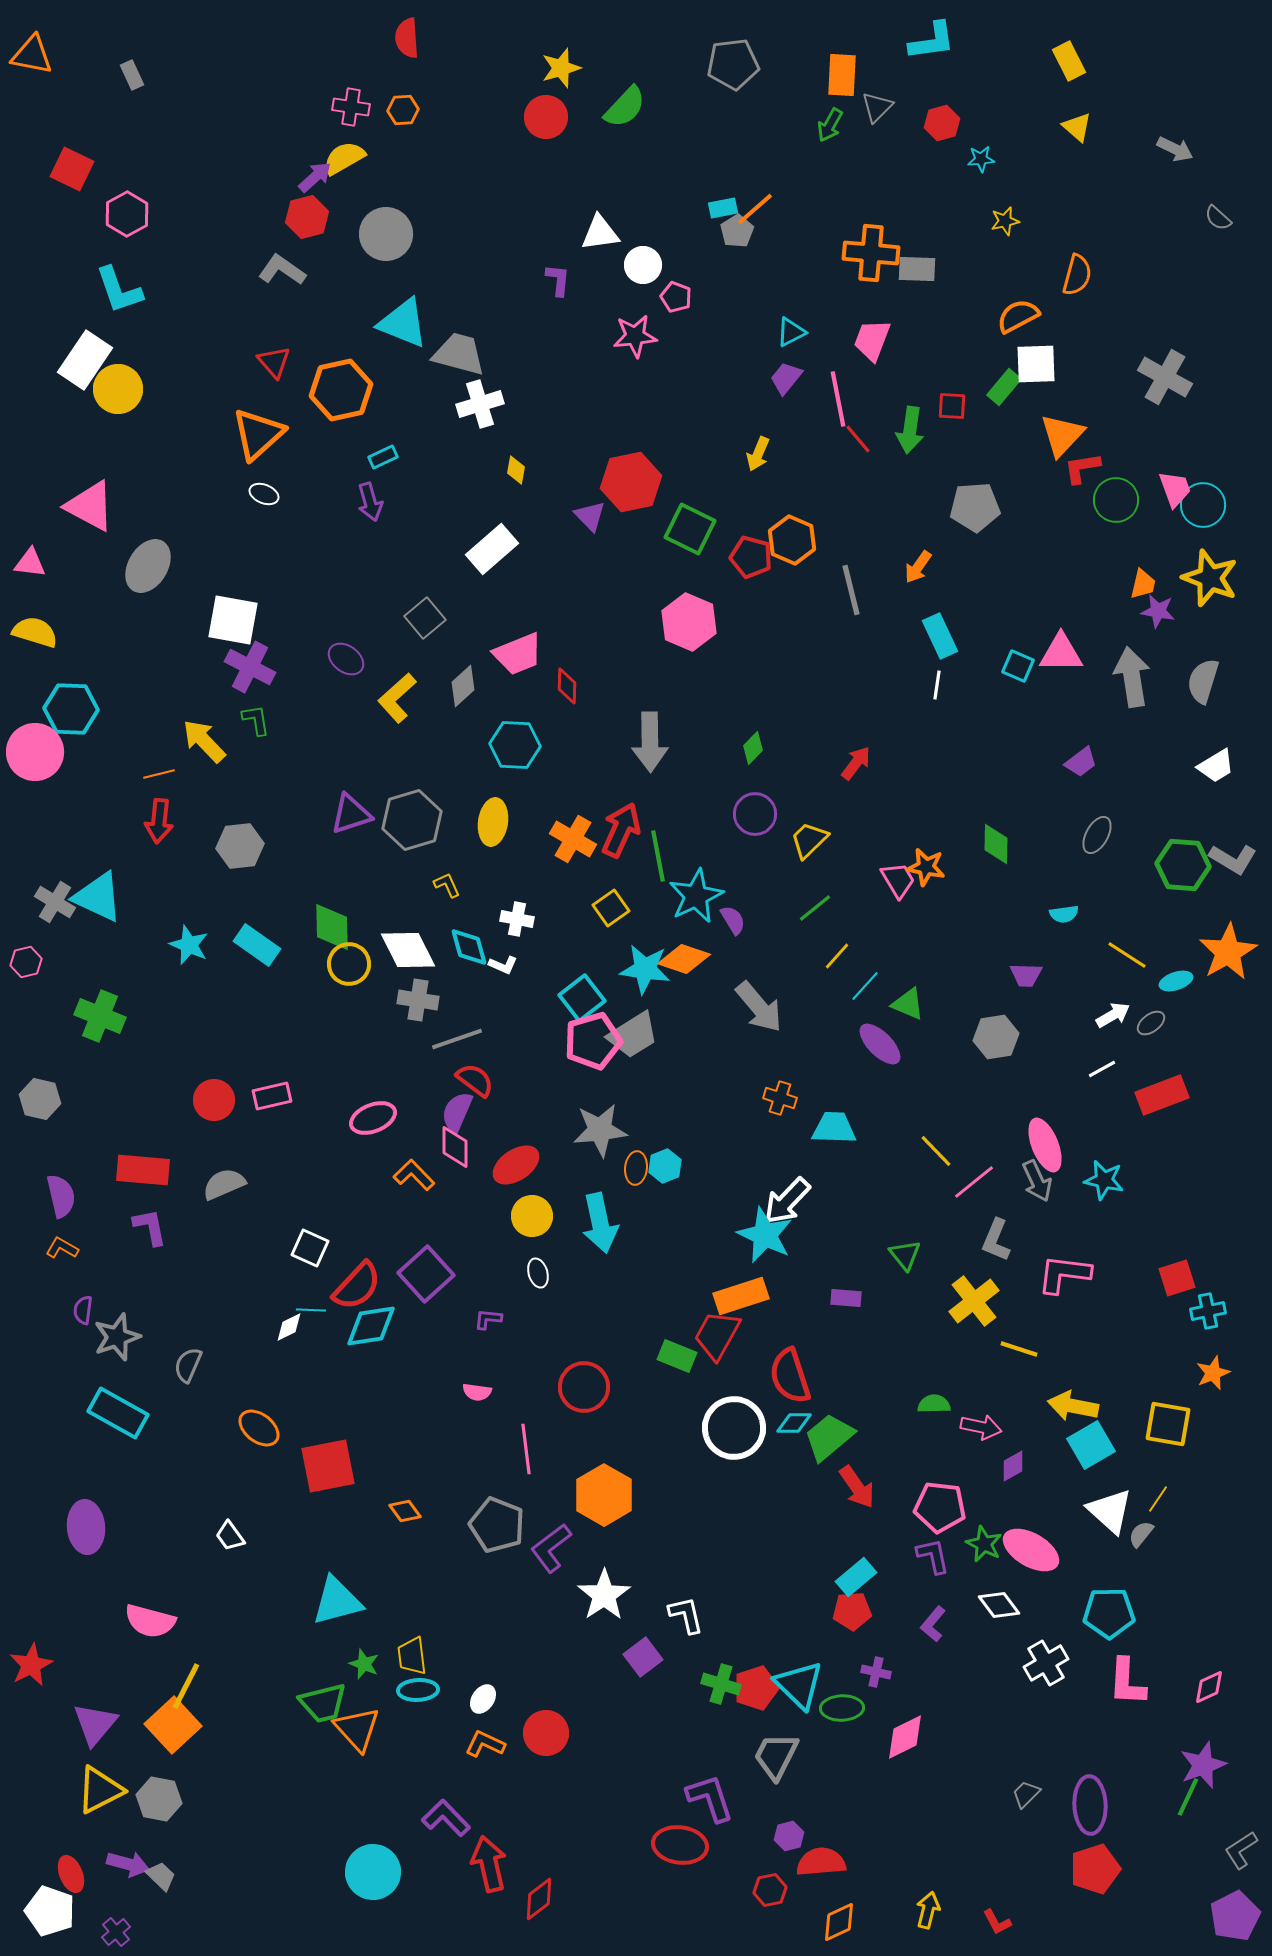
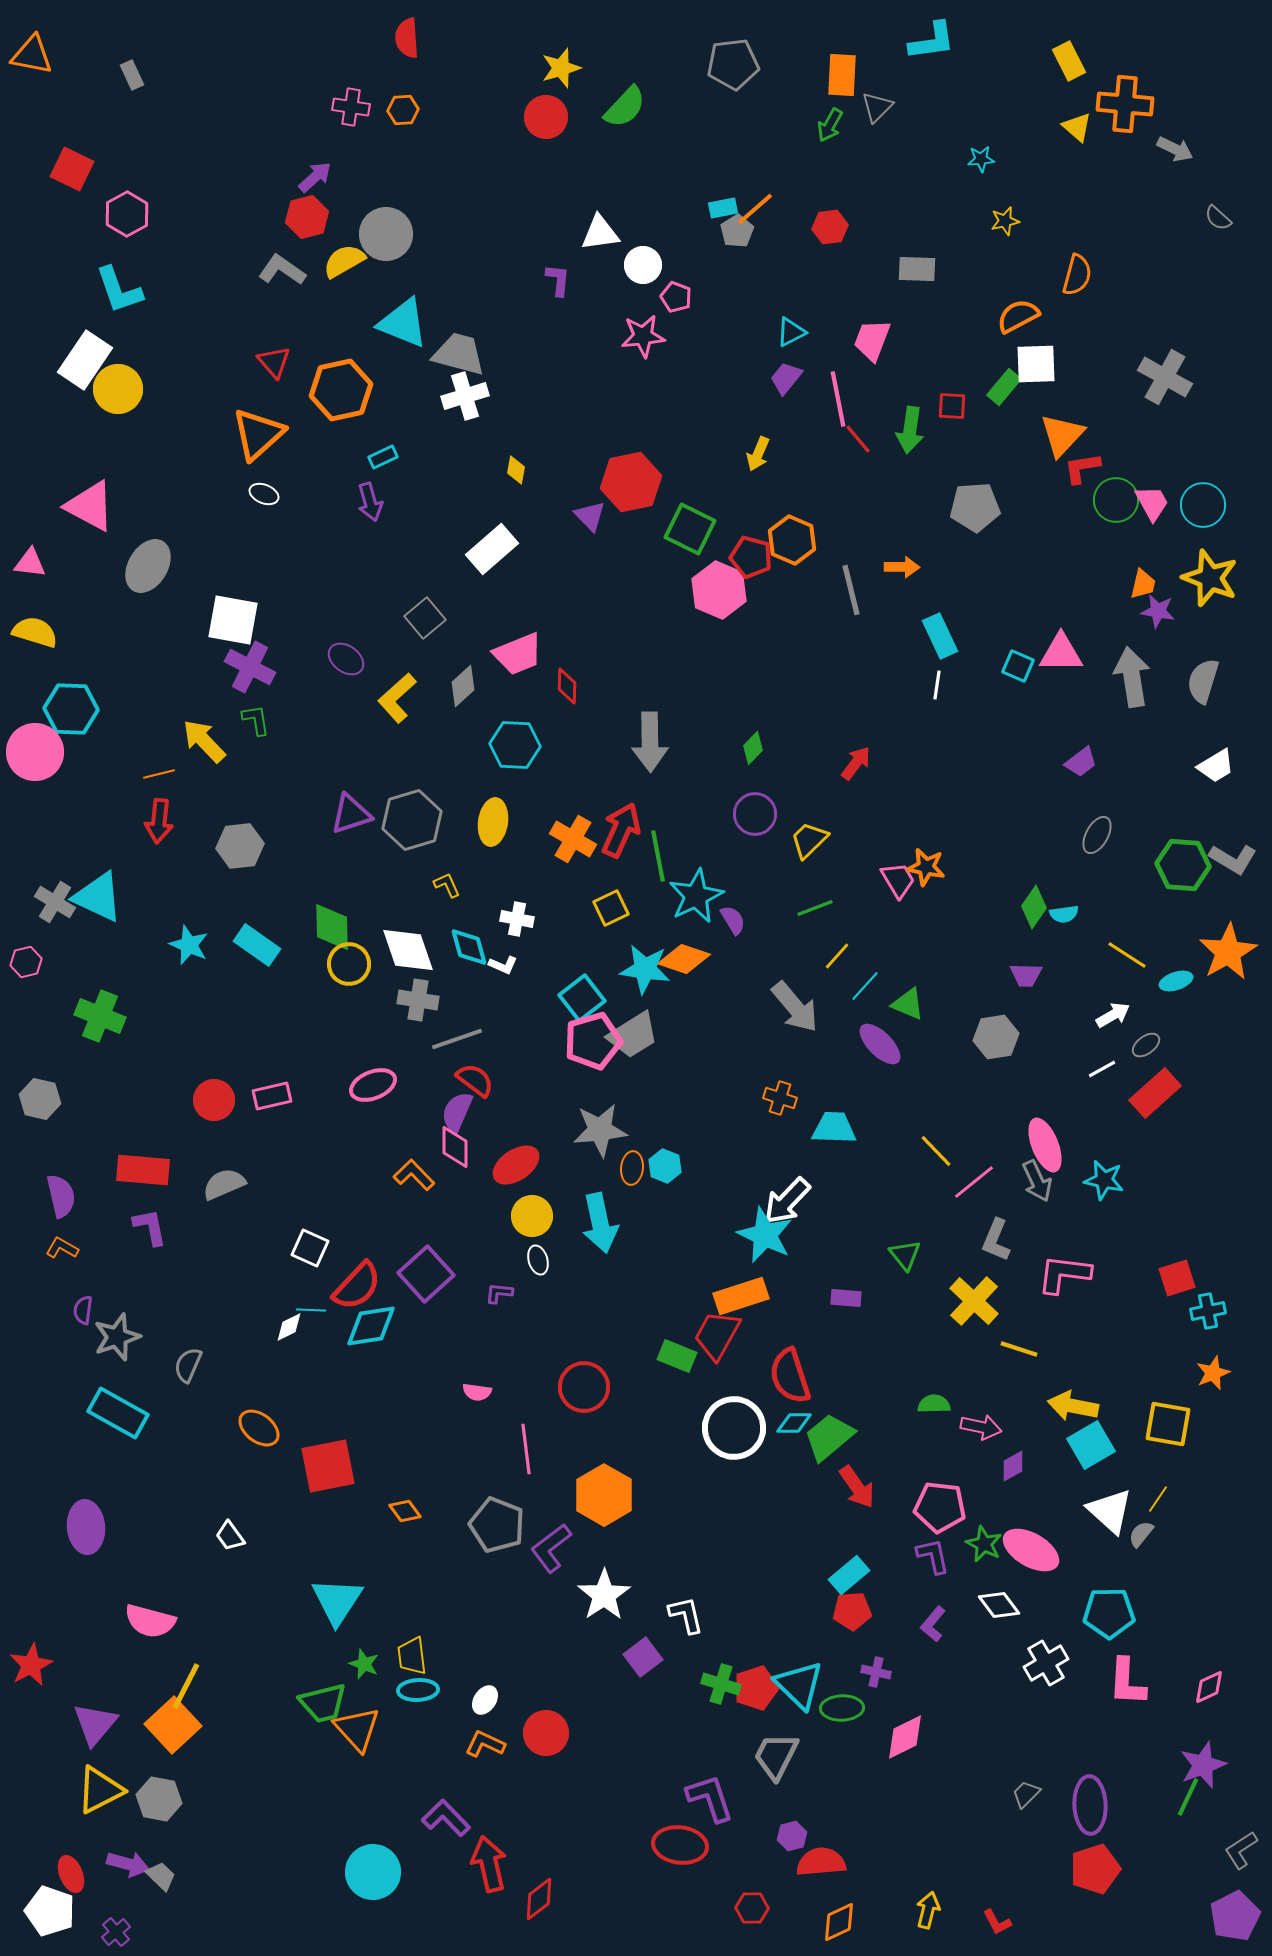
red hexagon at (942, 123): moved 112 px left, 104 px down; rotated 8 degrees clockwise
yellow semicircle at (344, 158): moved 103 px down
orange cross at (871, 253): moved 254 px right, 149 px up
pink star at (635, 336): moved 8 px right
white cross at (480, 404): moved 15 px left, 8 px up
pink trapezoid at (1175, 489): moved 23 px left, 14 px down; rotated 9 degrees counterclockwise
orange arrow at (918, 567): moved 16 px left; rotated 124 degrees counterclockwise
pink hexagon at (689, 622): moved 30 px right, 32 px up
green diamond at (996, 844): moved 38 px right, 63 px down; rotated 33 degrees clockwise
yellow square at (611, 908): rotated 9 degrees clockwise
green line at (815, 908): rotated 18 degrees clockwise
white diamond at (408, 950): rotated 8 degrees clockwise
gray arrow at (759, 1007): moved 36 px right
gray ellipse at (1151, 1023): moved 5 px left, 22 px down
red rectangle at (1162, 1095): moved 7 px left, 2 px up; rotated 21 degrees counterclockwise
pink ellipse at (373, 1118): moved 33 px up
cyan hexagon at (665, 1166): rotated 16 degrees counterclockwise
orange ellipse at (636, 1168): moved 4 px left
white ellipse at (538, 1273): moved 13 px up
yellow cross at (974, 1301): rotated 9 degrees counterclockwise
purple L-shape at (488, 1319): moved 11 px right, 26 px up
cyan rectangle at (856, 1577): moved 7 px left, 2 px up
cyan triangle at (337, 1601): rotated 42 degrees counterclockwise
white ellipse at (483, 1699): moved 2 px right, 1 px down
purple hexagon at (789, 1836): moved 3 px right
red hexagon at (770, 1890): moved 18 px left, 18 px down; rotated 12 degrees clockwise
